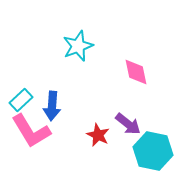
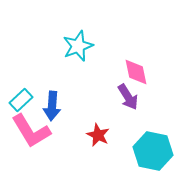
purple arrow: moved 27 px up; rotated 20 degrees clockwise
